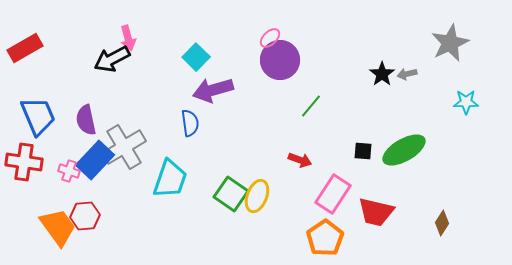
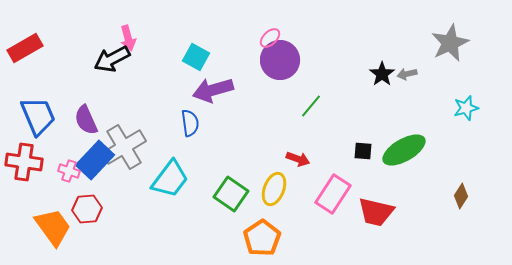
cyan square: rotated 16 degrees counterclockwise
cyan star: moved 6 px down; rotated 15 degrees counterclockwise
purple semicircle: rotated 12 degrees counterclockwise
red arrow: moved 2 px left, 1 px up
cyan trapezoid: rotated 18 degrees clockwise
yellow ellipse: moved 17 px right, 7 px up
red hexagon: moved 2 px right, 7 px up
brown diamond: moved 19 px right, 27 px up
orange trapezoid: moved 5 px left
orange pentagon: moved 63 px left
